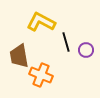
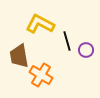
yellow L-shape: moved 1 px left, 2 px down
black line: moved 1 px right, 1 px up
orange cross: rotated 10 degrees clockwise
